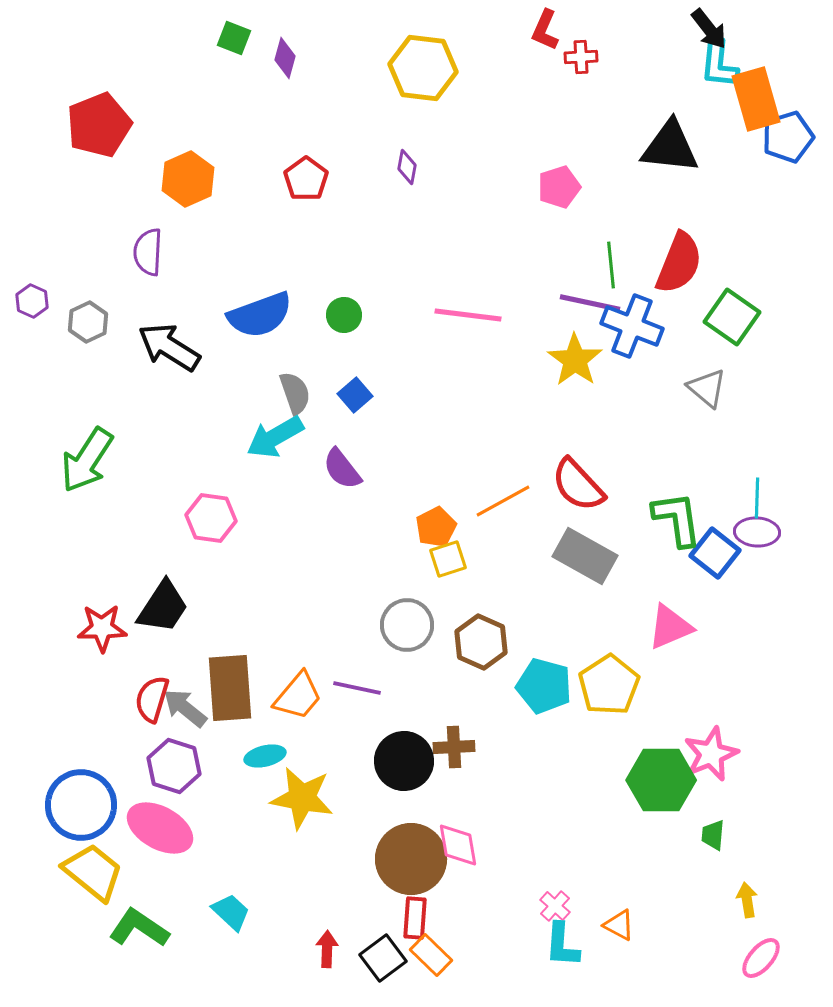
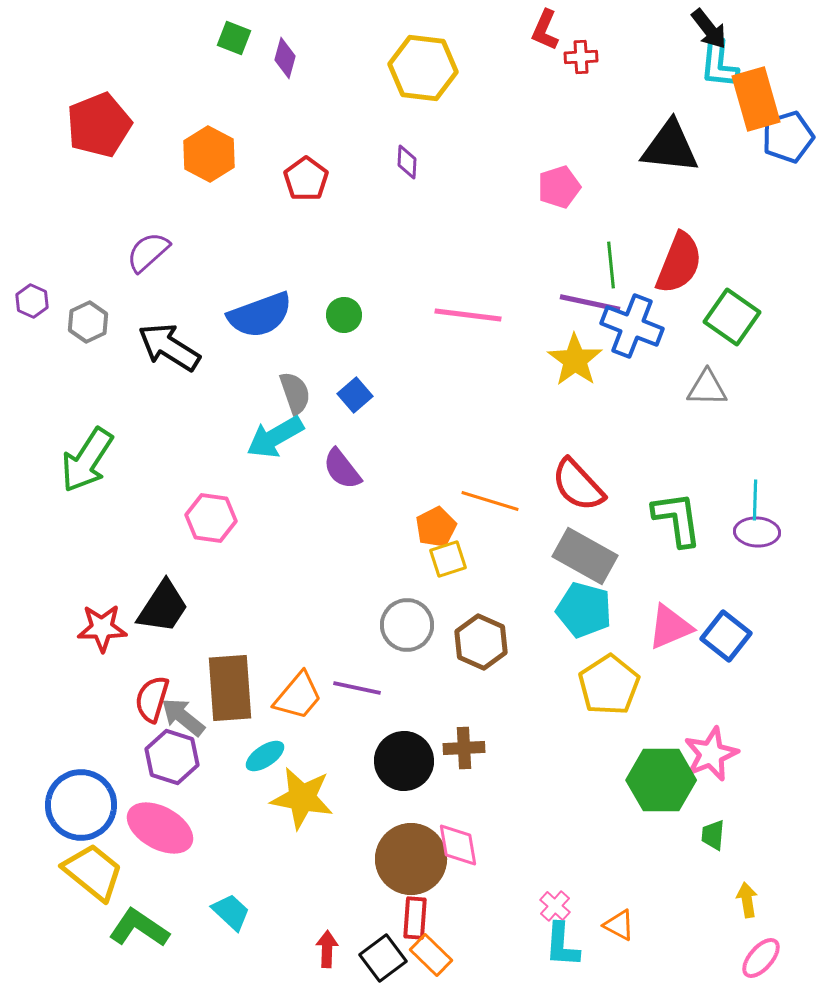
purple diamond at (407, 167): moved 5 px up; rotated 8 degrees counterclockwise
orange hexagon at (188, 179): moved 21 px right, 25 px up; rotated 8 degrees counterclockwise
purple semicircle at (148, 252): rotated 45 degrees clockwise
gray triangle at (707, 388): rotated 39 degrees counterclockwise
cyan line at (757, 498): moved 2 px left, 2 px down
orange line at (503, 501): moved 13 px left; rotated 46 degrees clockwise
blue square at (715, 553): moved 11 px right, 83 px down
cyan pentagon at (544, 686): moved 40 px right, 76 px up
gray arrow at (185, 708): moved 2 px left, 9 px down
brown cross at (454, 747): moved 10 px right, 1 px down
cyan ellipse at (265, 756): rotated 21 degrees counterclockwise
purple hexagon at (174, 766): moved 2 px left, 9 px up
